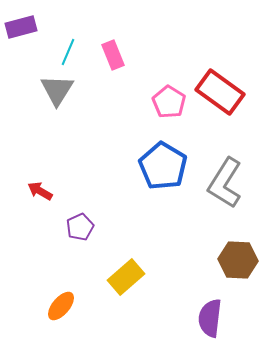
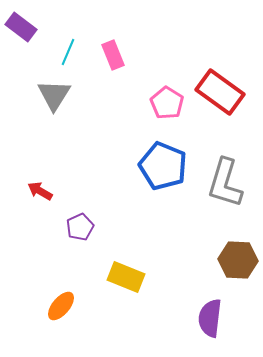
purple rectangle: rotated 52 degrees clockwise
gray triangle: moved 3 px left, 5 px down
pink pentagon: moved 2 px left, 1 px down
blue pentagon: rotated 9 degrees counterclockwise
gray L-shape: rotated 15 degrees counterclockwise
yellow rectangle: rotated 63 degrees clockwise
